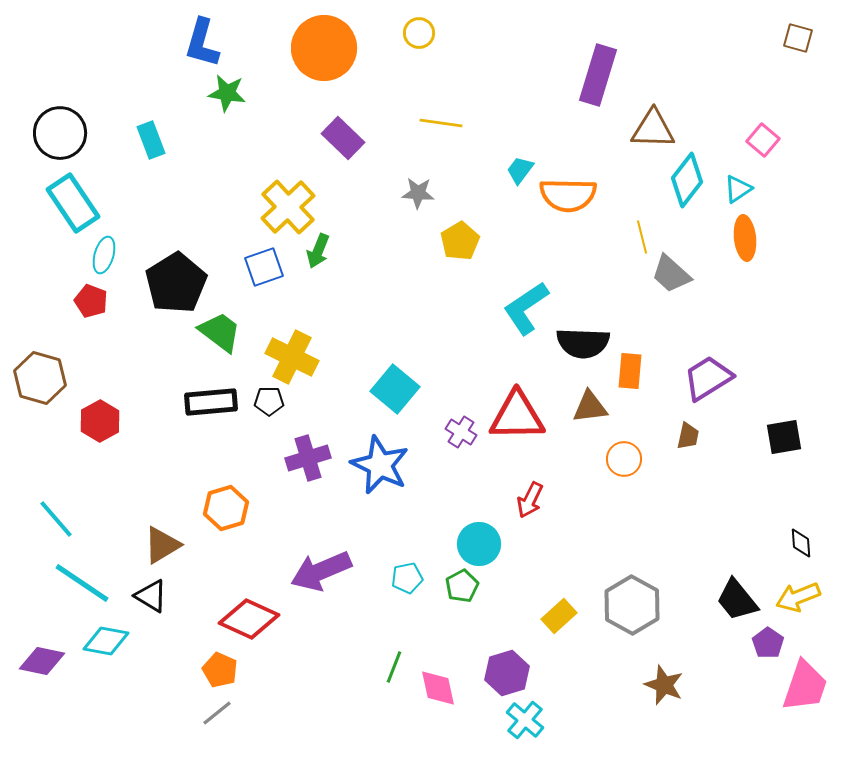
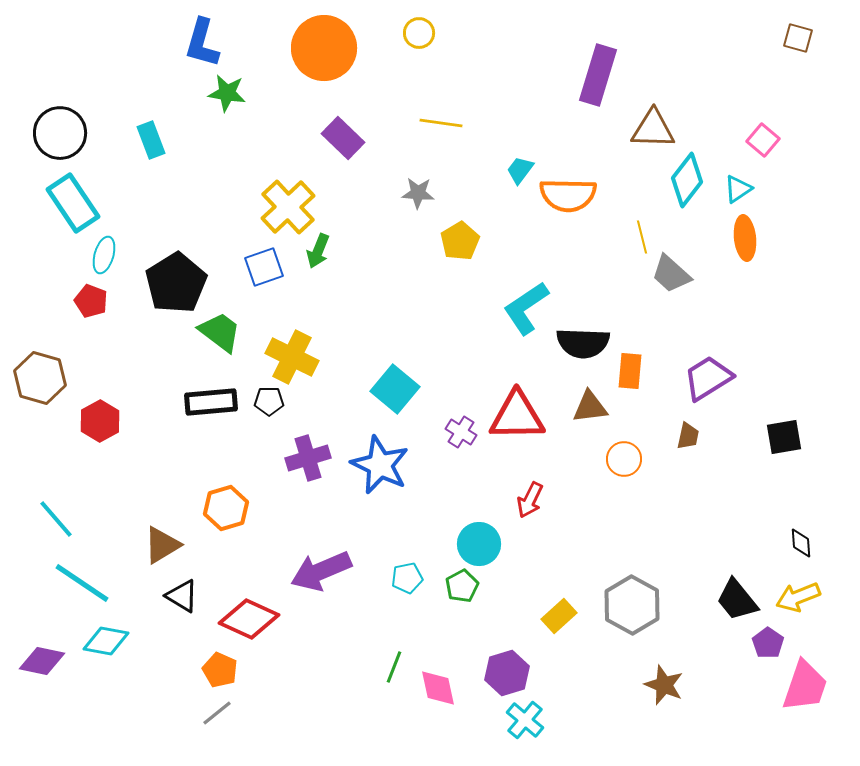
black triangle at (151, 596): moved 31 px right
